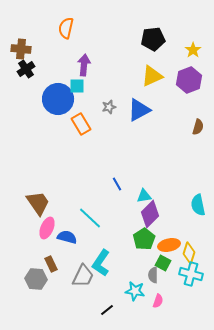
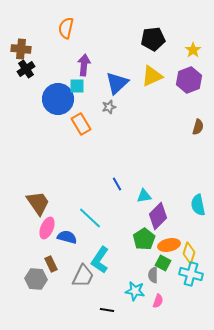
blue triangle: moved 22 px left, 27 px up; rotated 15 degrees counterclockwise
purple diamond: moved 8 px right, 2 px down
cyan L-shape: moved 1 px left, 3 px up
black line: rotated 48 degrees clockwise
